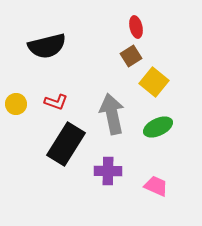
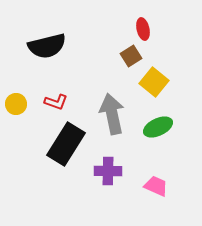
red ellipse: moved 7 px right, 2 px down
